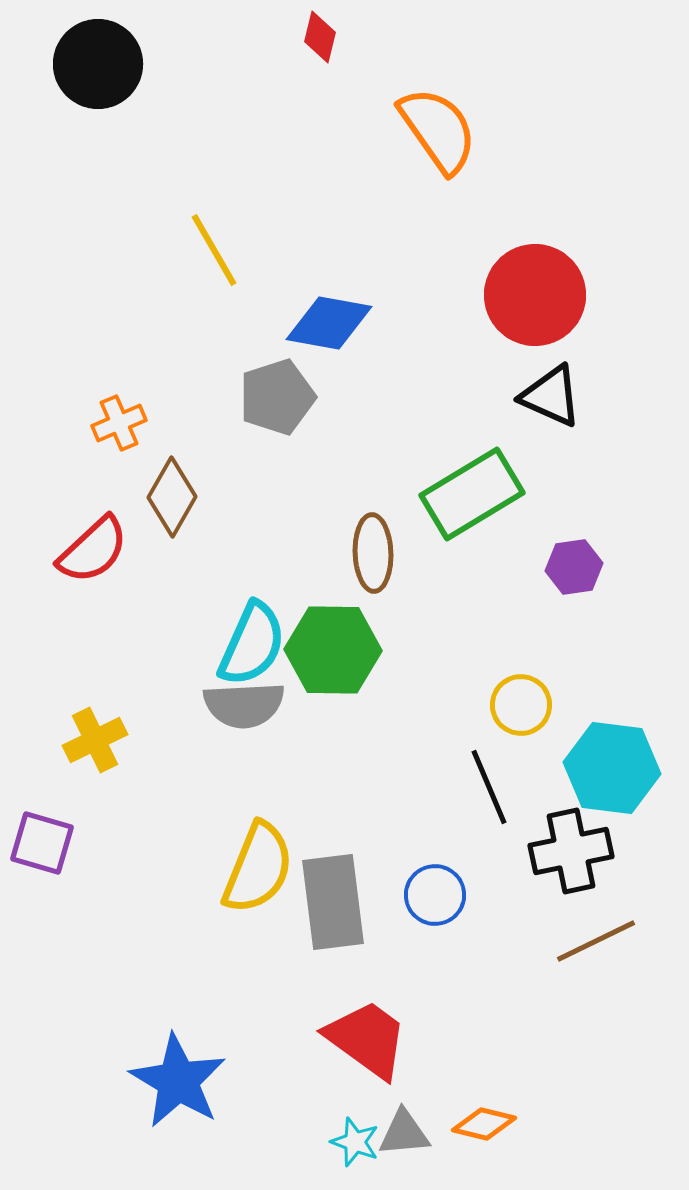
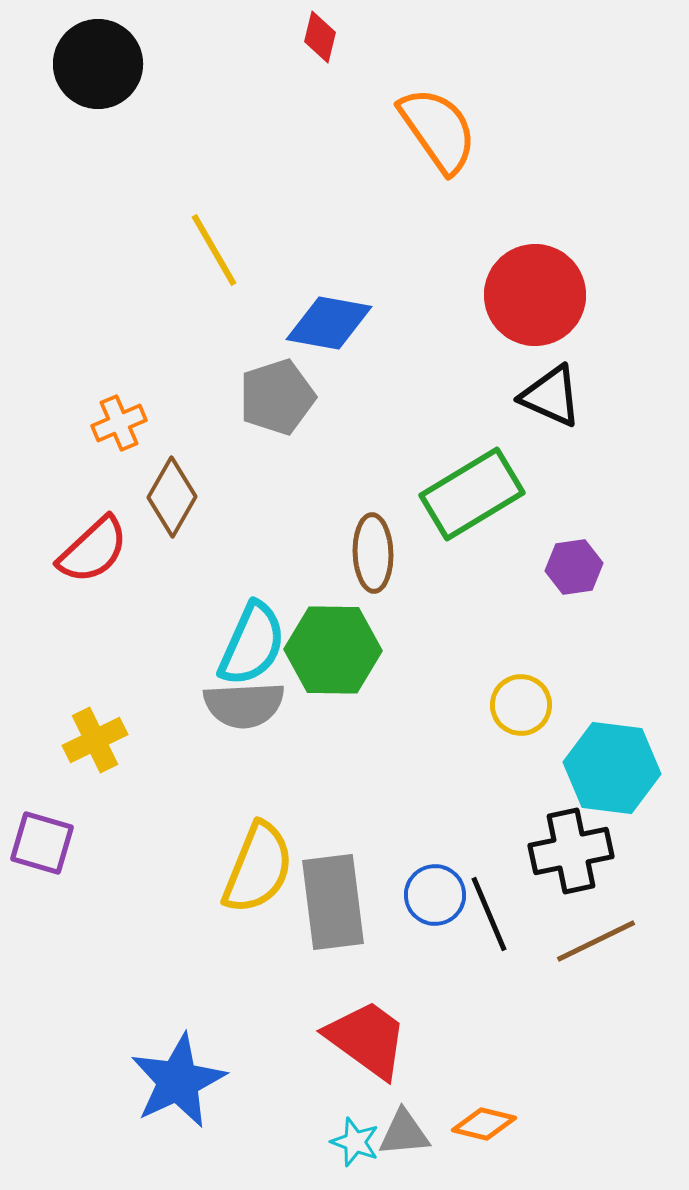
black line: moved 127 px down
blue star: rotated 16 degrees clockwise
